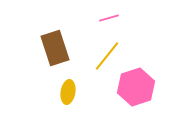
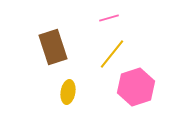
brown rectangle: moved 2 px left, 1 px up
yellow line: moved 5 px right, 2 px up
